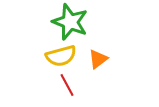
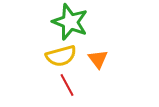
orange triangle: rotated 30 degrees counterclockwise
